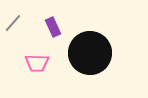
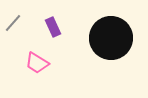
black circle: moved 21 px right, 15 px up
pink trapezoid: rotated 30 degrees clockwise
